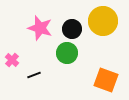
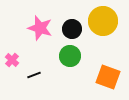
green circle: moved 3 px right, 3 px down
orange square: moved 2 px right, 3 px up
